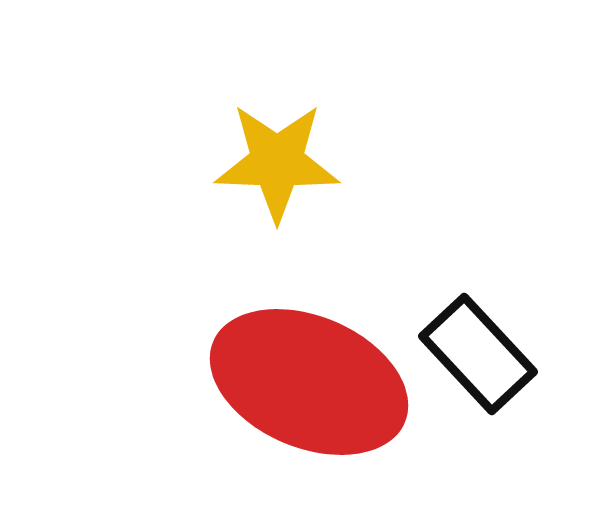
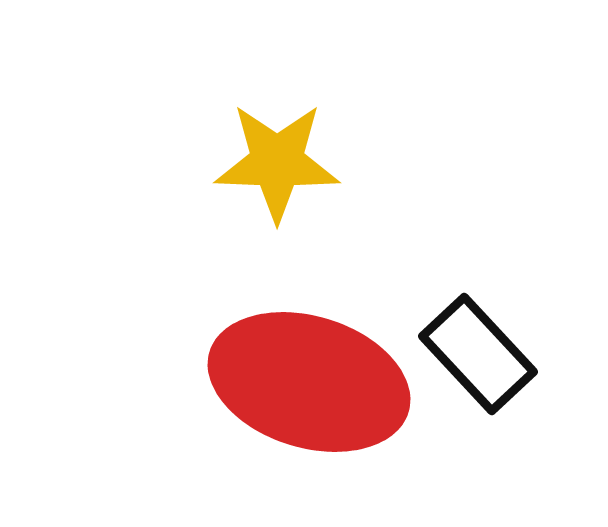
red ellipse: rotated 6 degrees counterclockwise
